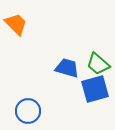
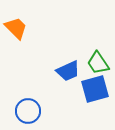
orange trapezoid: moved 4 px down
green trapezoid: moved 1 px up; rotated 15 degrees clockwise
blue trapezoid: moved 1 px right, 3 px down; rotated 140 degrees clockwise
